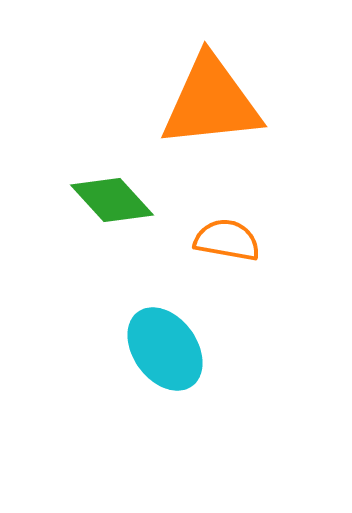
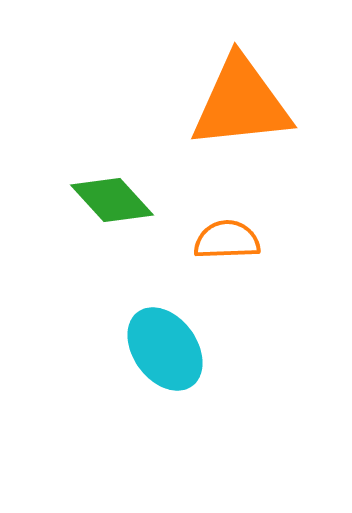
orange triangle: moved 30 px right, 1 px down
orange semicircle: rotated 12 degrees counterclockwise
